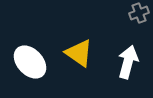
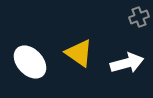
gray cross: moved 4 px down
white arrow: moved 1 px left, 1 px down; rotated 60 degrees clockwise
